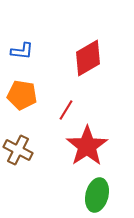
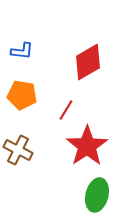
red diamond: moved 4 px down
